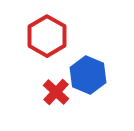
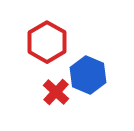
red hexagon: moved 6 px down
